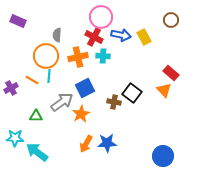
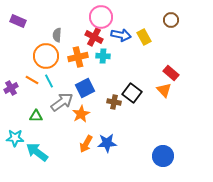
cyan line: moved 5 px down; rotated 32 degrees counterclockwise
